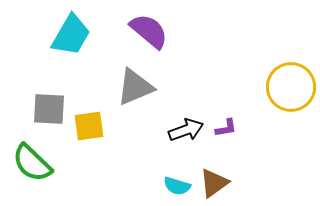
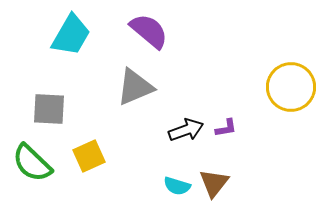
yellow square: moved 30 px down; rotated 16 degrees counterclockwise
brown triangle: rotated 16 degrees counterclockwise
